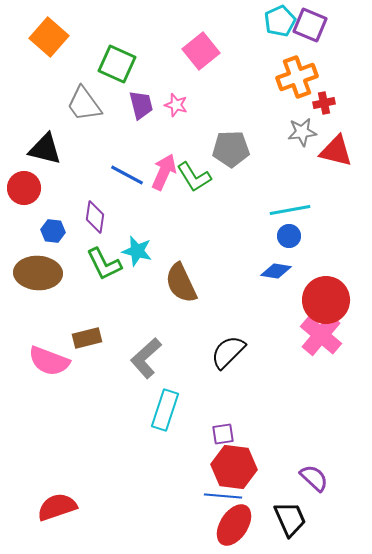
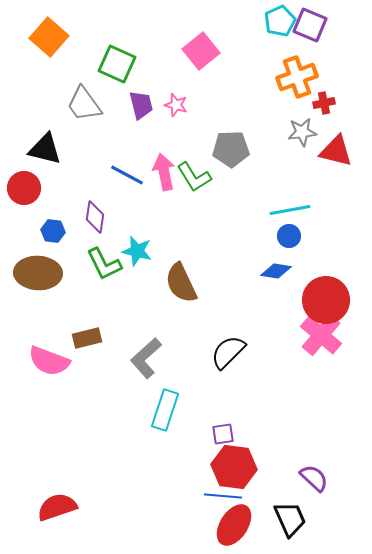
pink arrow at (164, 172): rotated 36 degrees counterclockwise
